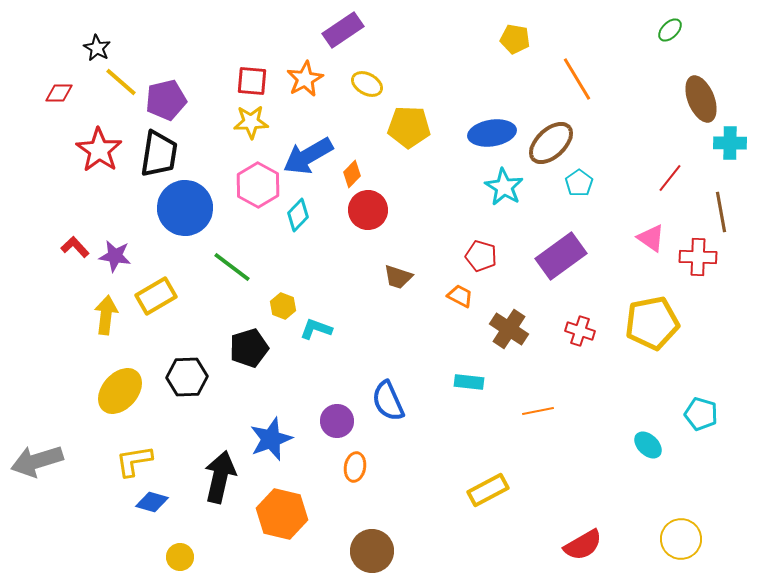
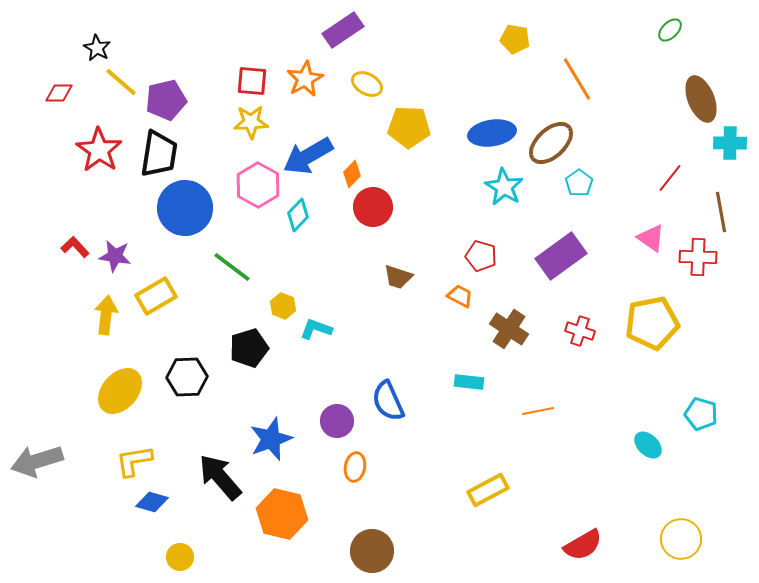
red circle at (368, 210): moved 5 px right, 3 px up
black arrow at (220, 477): rotated 54 degrees counterclockwise
